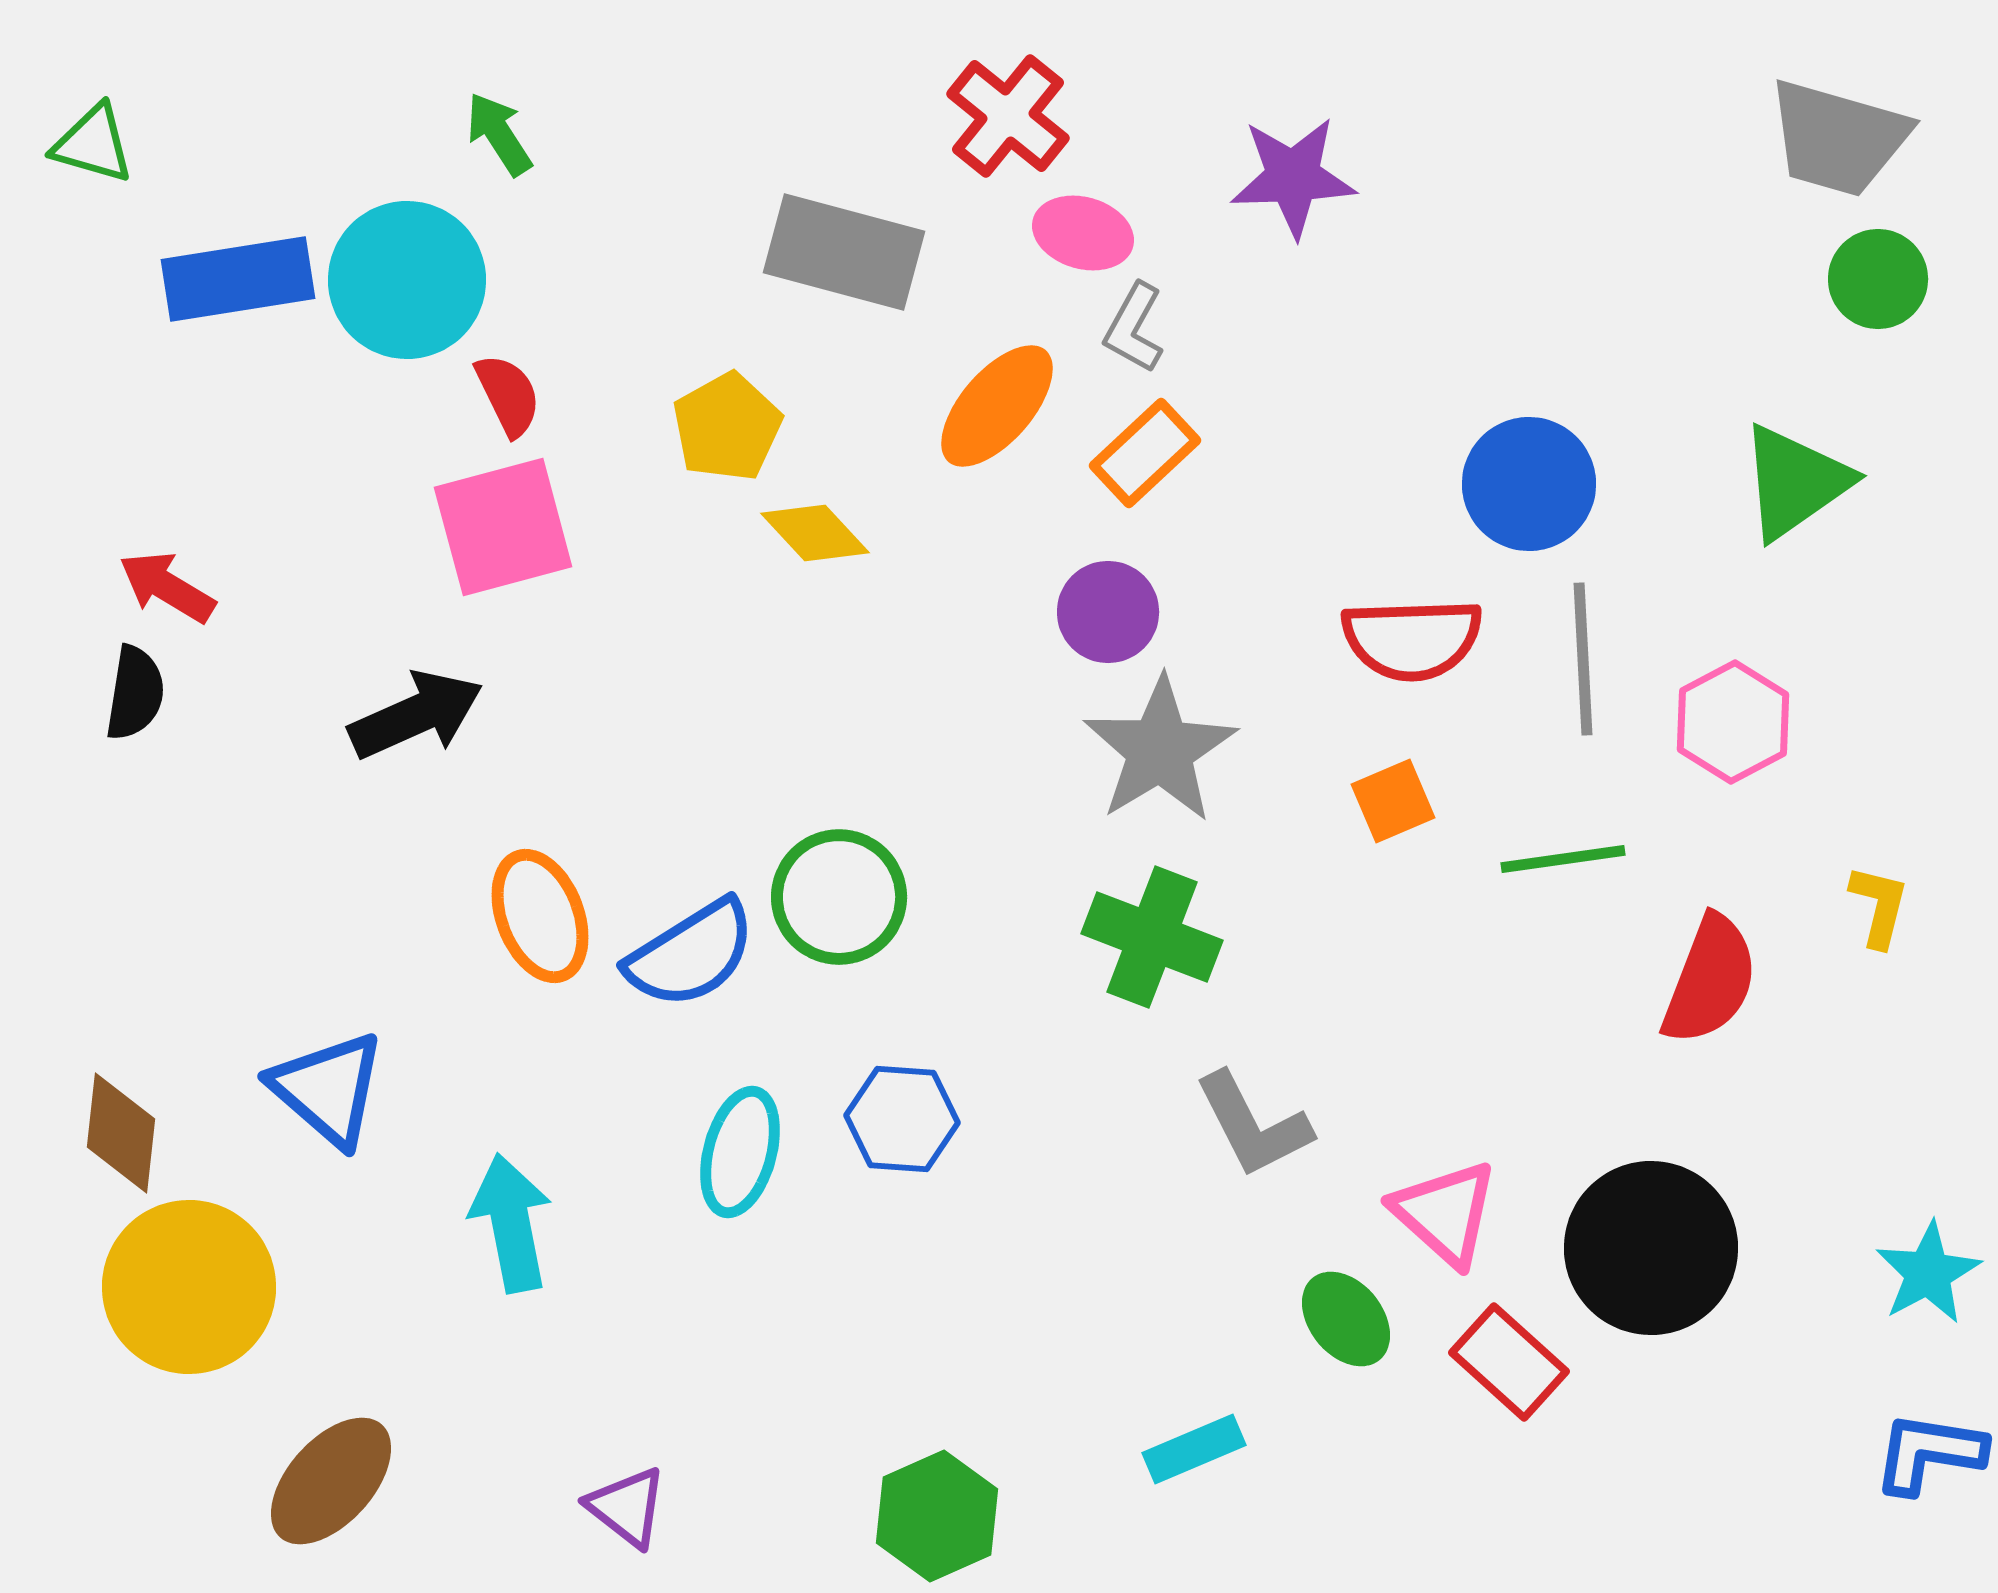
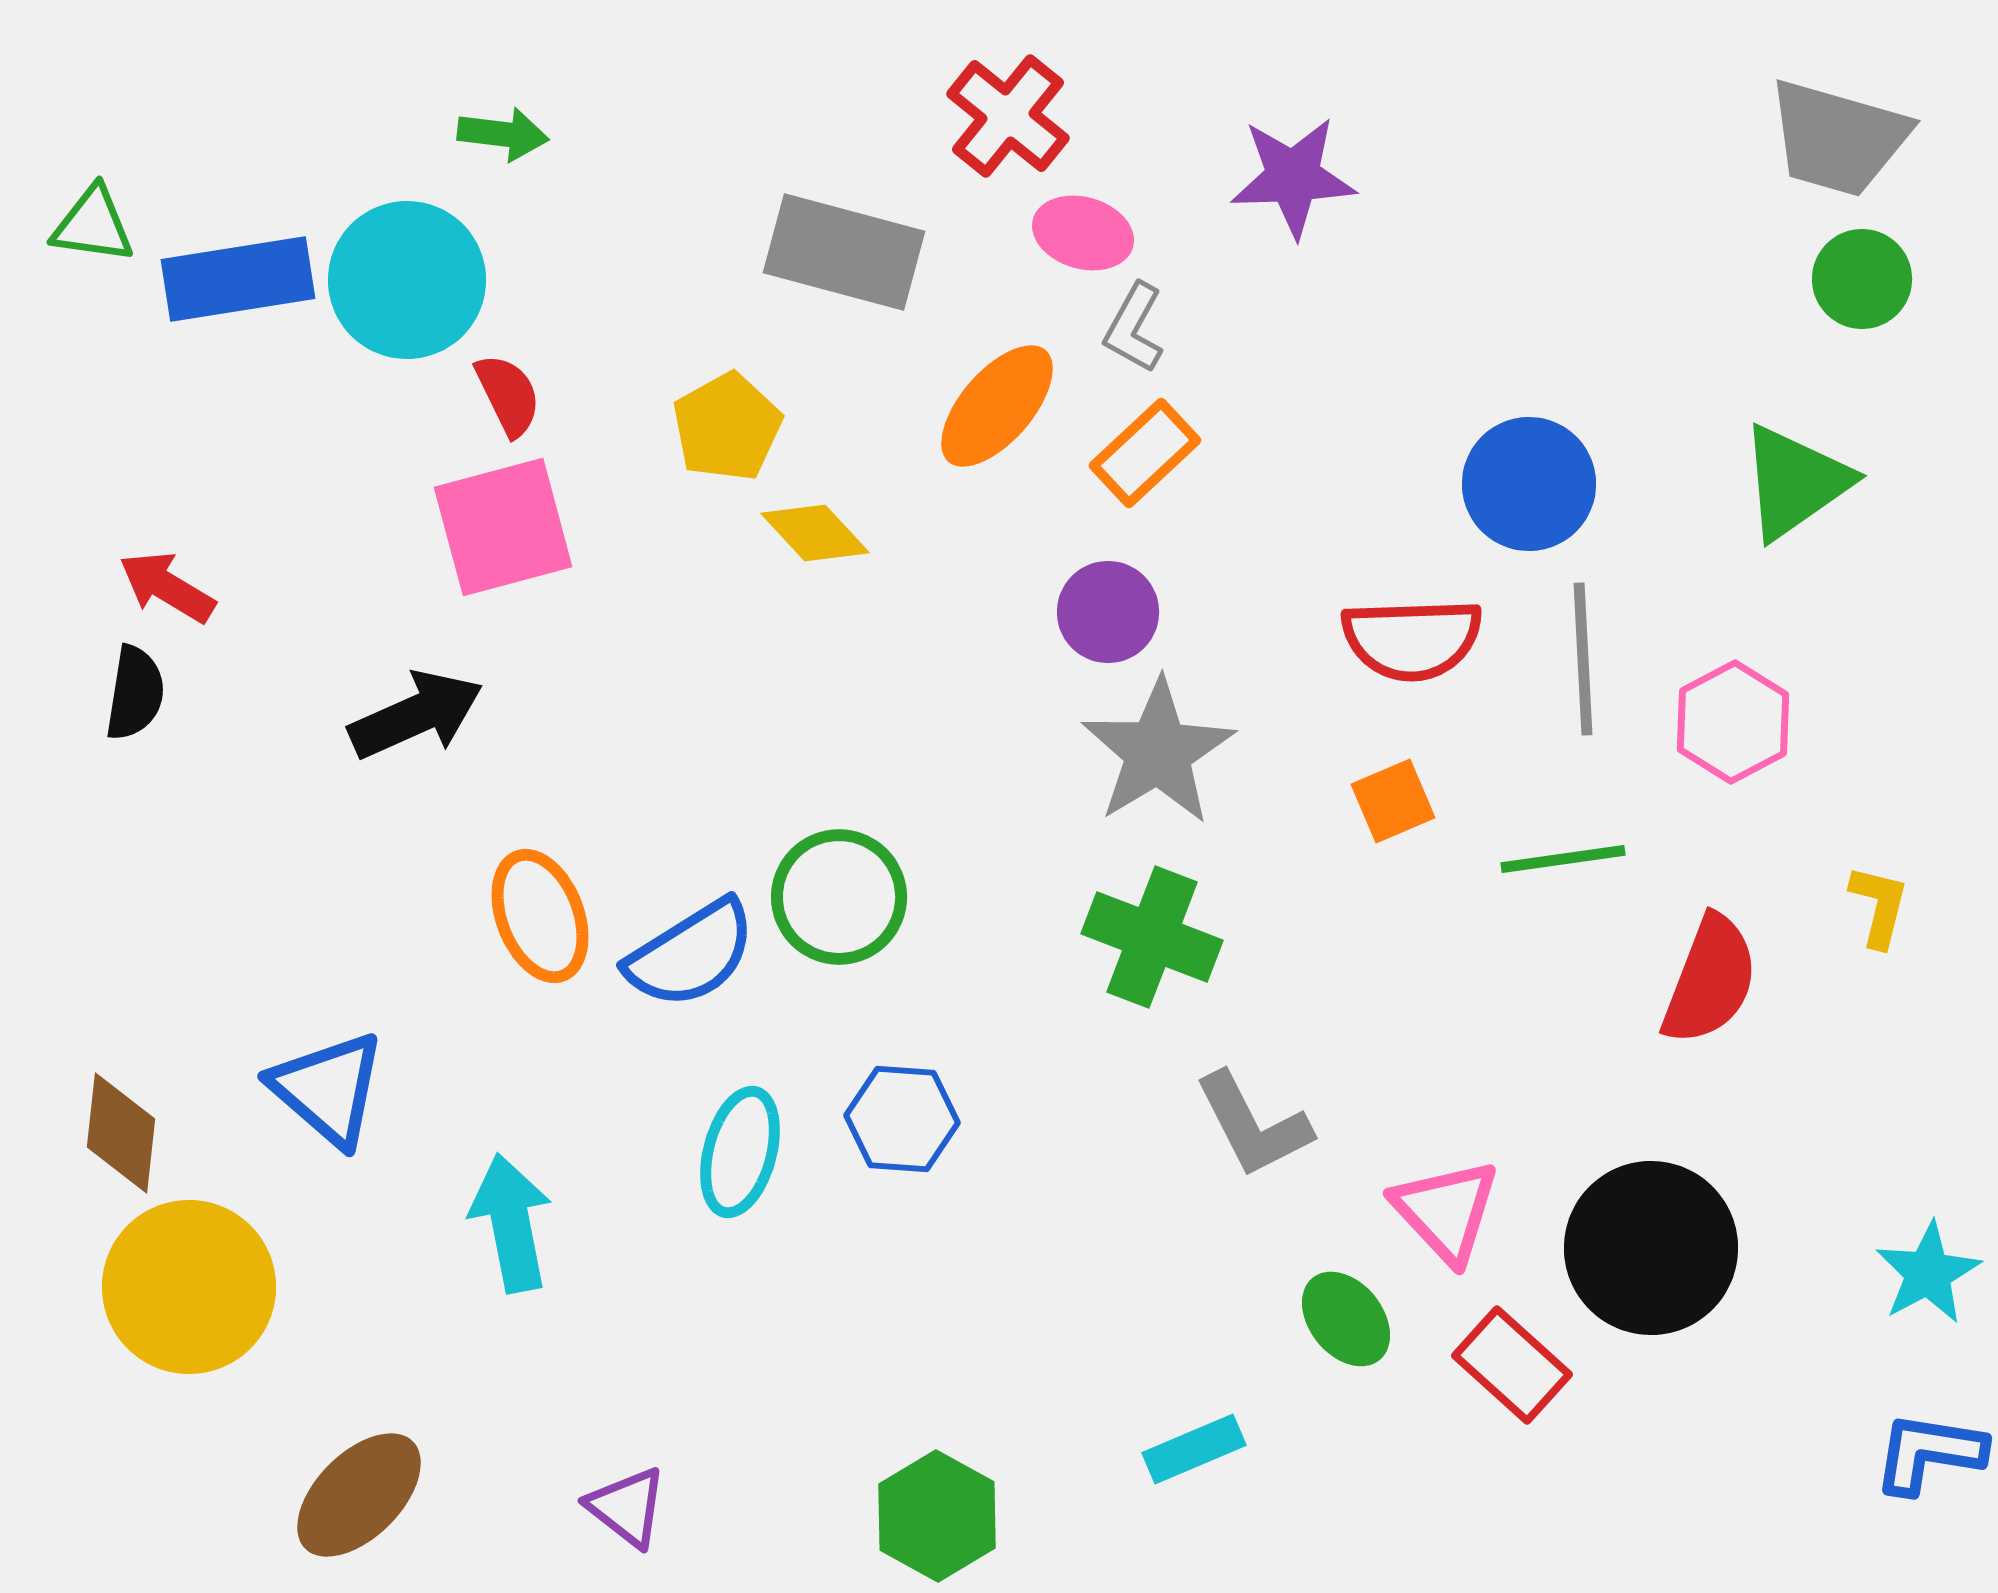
green arrow at (499, 134): moved 4 px right; rotated 130 degrees clockwise
green triangle at (93, 144): moved 81 px down; rotated 8 degrees counterclockwise
green circle at (1878, 279): moved 16 px left
gray star at (1160, 750): moved 2 px left, 2 px down
pink triangle at (1445, 1213): moved 1 px right, 2 px up; rotated 5 degrees clockwise
red rectangle at (1509, 1362): moved 3 px right, 3 px down
brown ellipse at (331, 1481): moved 28 px right, 14 px down; rotated 3 degrees clockwise
green hexagon at (937, 1516): rotated 7 degrees counterclockwise
